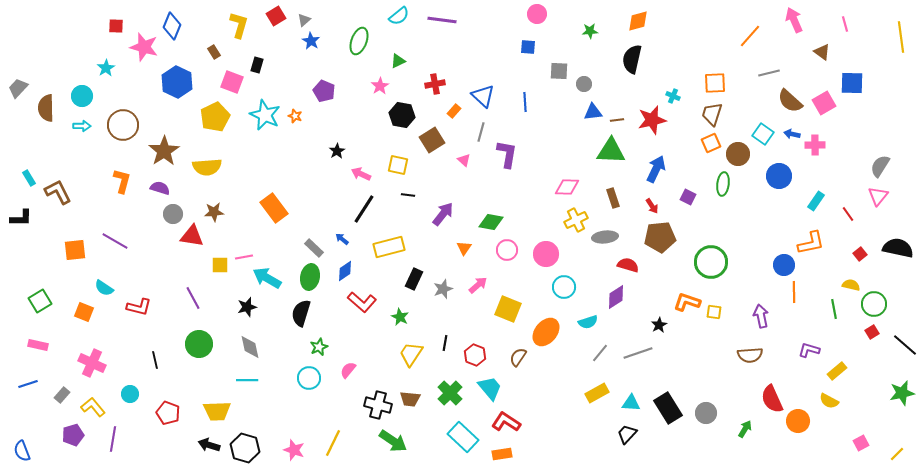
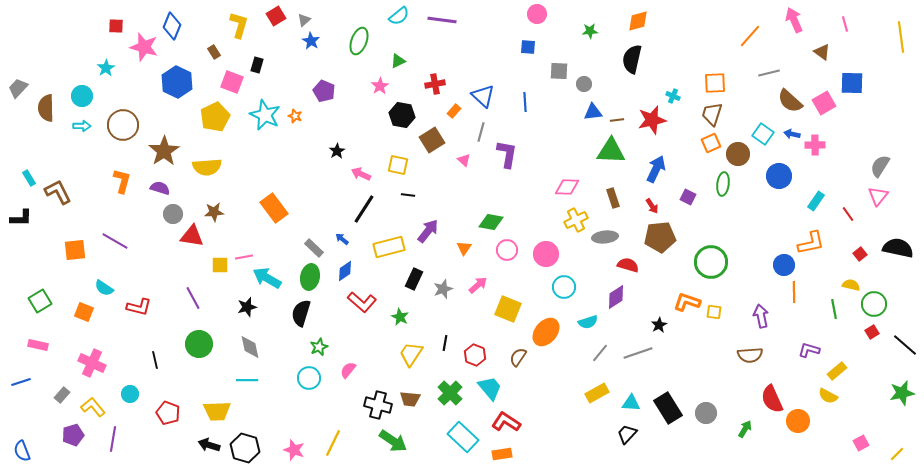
purple arrow at (443, 214): moved 15 px left, 17 px down
blue line at (28, 384): moved 7 px left, 2 px up
yellow semicircle at (829, 401): moved 1 px left, 5 px up
